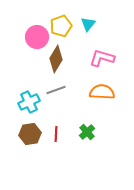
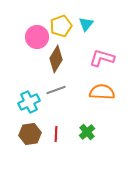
cyan triangle: moved 2 px left
